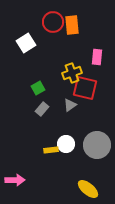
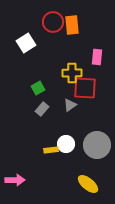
yellow cross: rotated 18 degrees clockwise
red square: rotated 10 degrees counterclockwise
yellow ellipse: moved 5 px up
